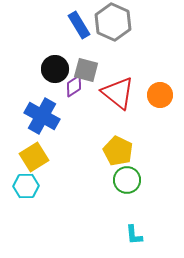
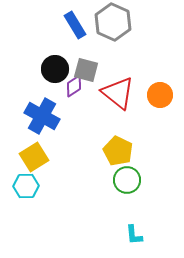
blue rectangle: moved 4 px left
